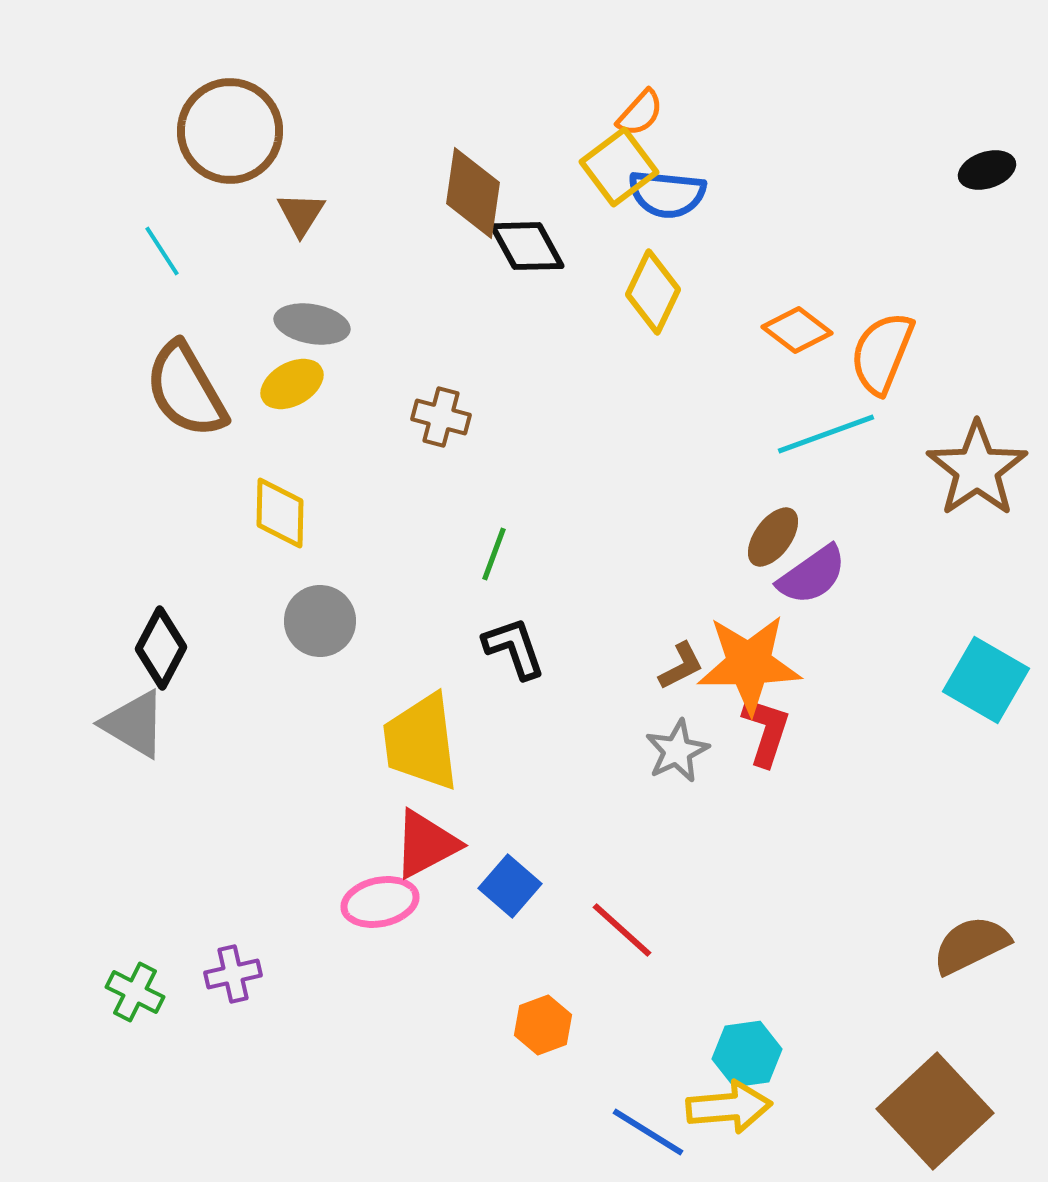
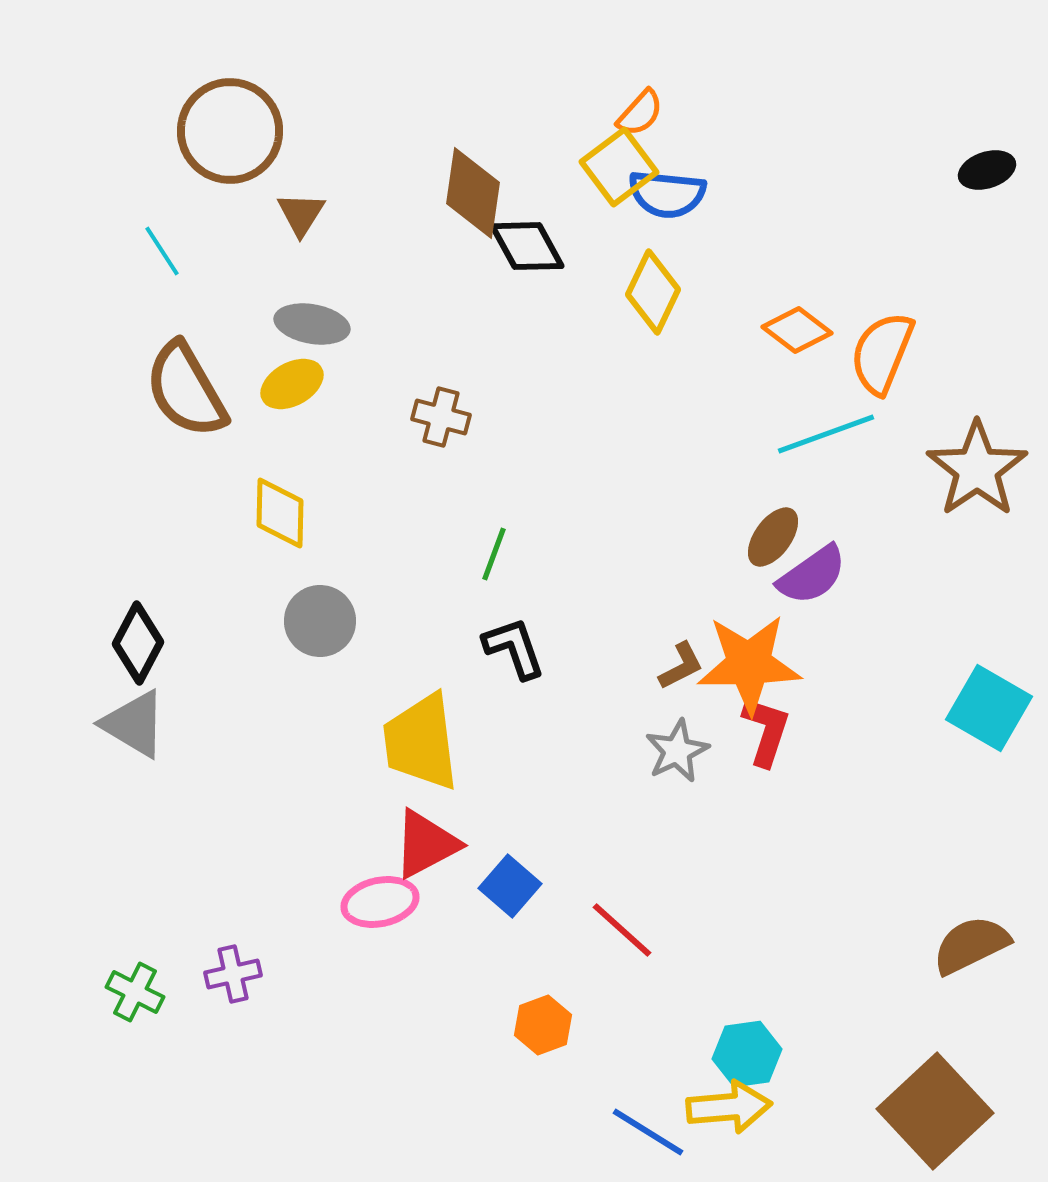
black diamond at (161, 648): moved 23 px left, 5 px up
cyan square at (986, 680): moved 3 px right, 28 px down
